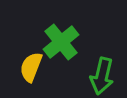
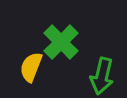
green cross: rotated 6 degrees counterclockwise
